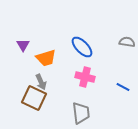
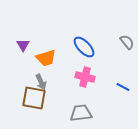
gray semicircle: rotated 42 degrees clockwise
blue ellipse: moved 2 px right
brown square: rotated 15 degrees counterclockwise
gray trapezoid: rotated 90 degrees counterclockwise
